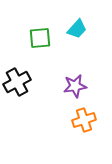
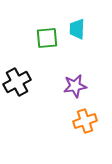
cyan trapezoid: rotated 140 degrees clockwise
green square: moved 7 px right
orange cross: moved 1 px right, 1 px down
